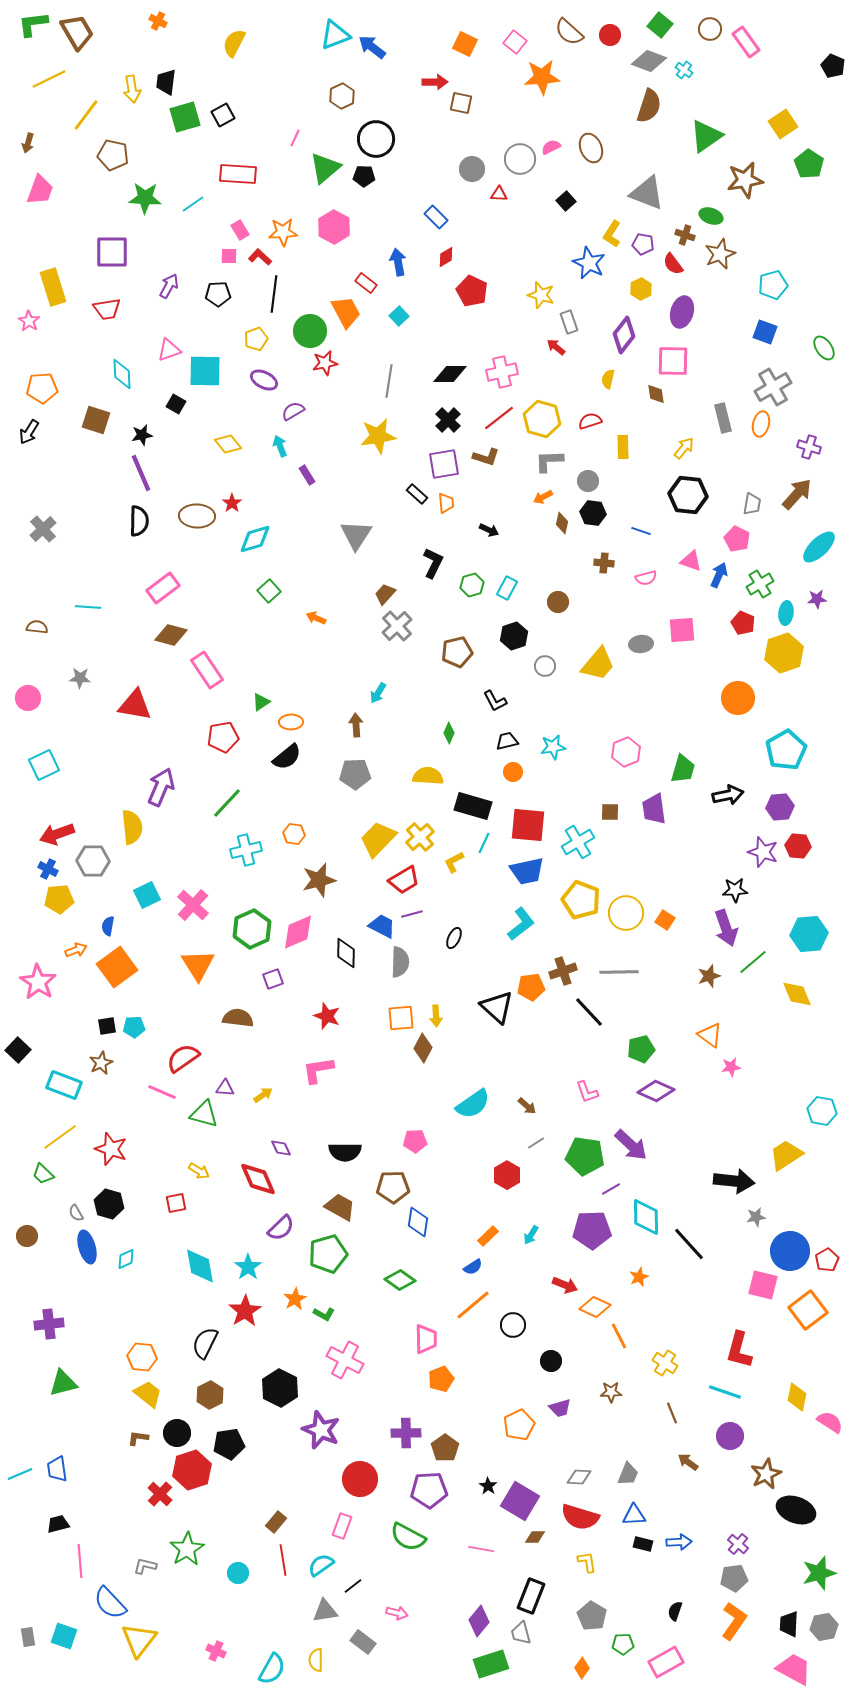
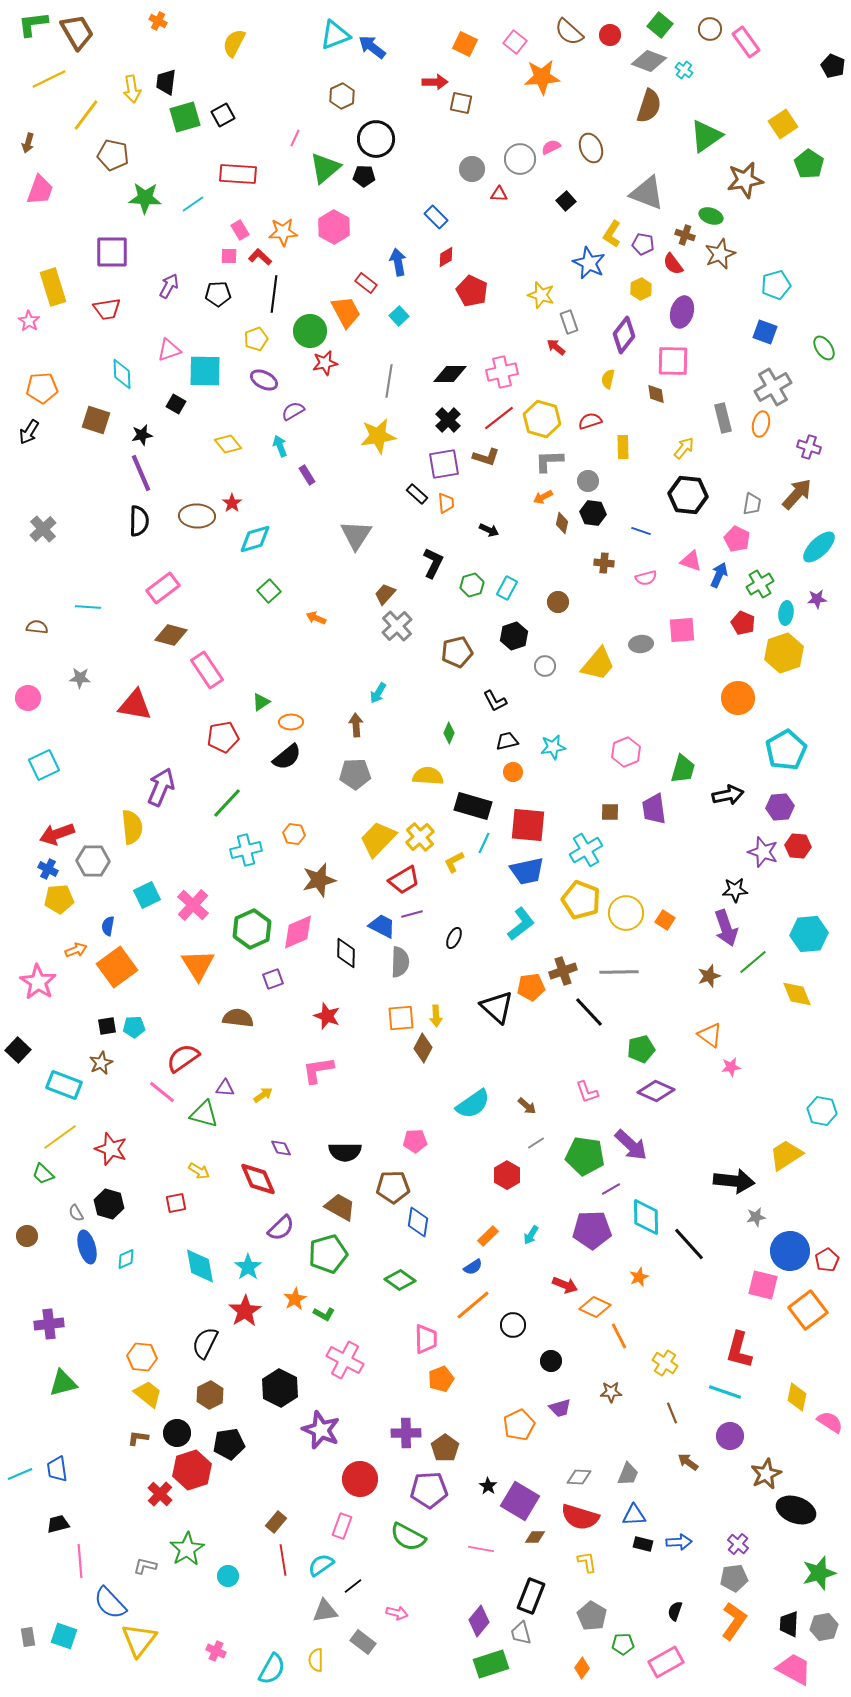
cyan pentagon at (773, 285): moved 3 px right
cyan cross at (578, 842): moved 8 px right, 8 px down
pink line at (162, 1092): rotated 16 degrees clockwise
cyan circle at (238, 1573): moved 10 px left, 3 px down
